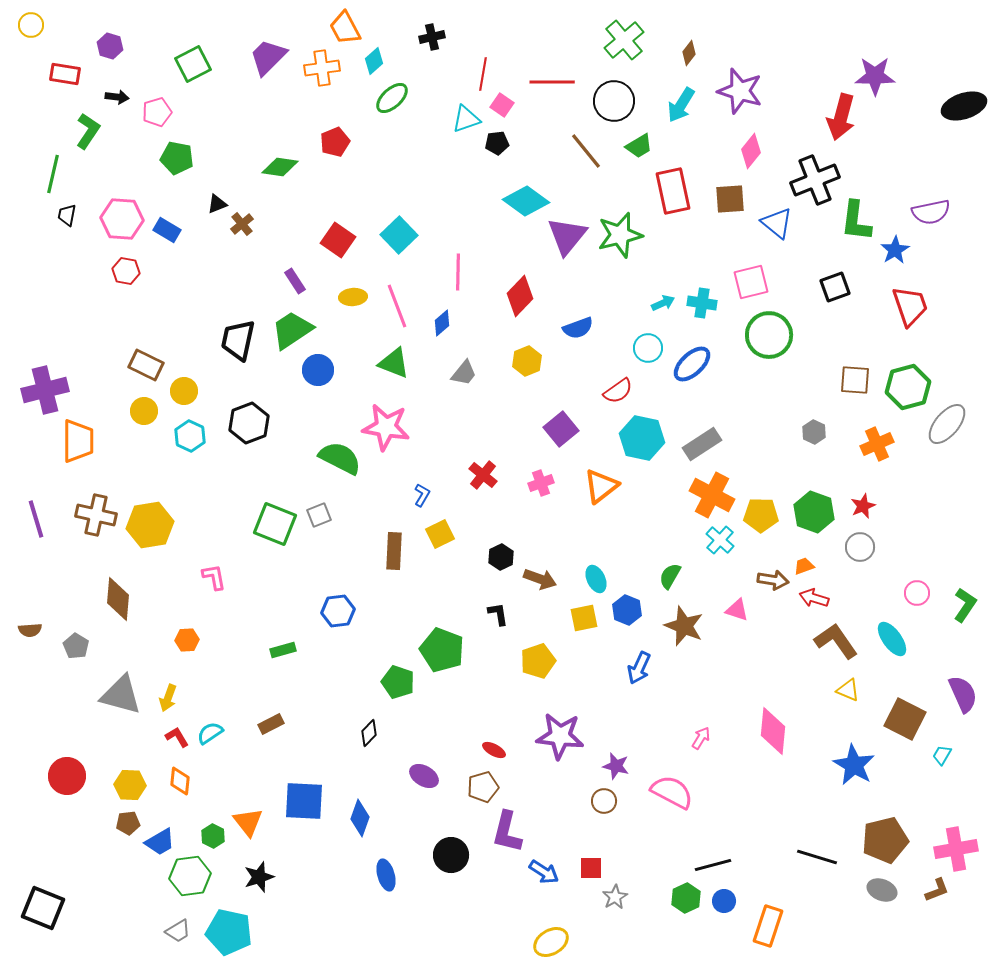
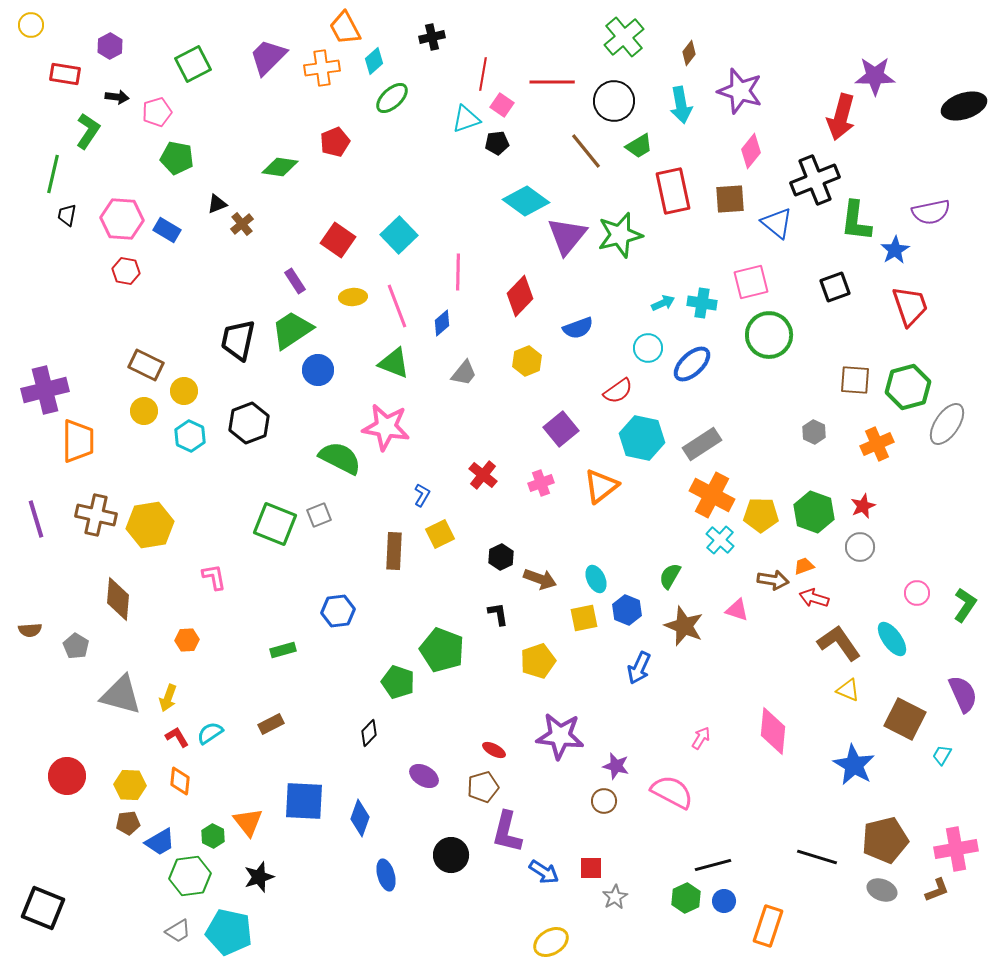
green cross at (624, 40): moved 3 px up
purple hexagon at (110, 46): rotated 15 degrees clockwise
cyan arrow at (681, 105): rotated 42 degrees counterclockwise
gray ellipse at (947, 424): rotated 6 degrees counterclockwise
brown L-shape at (836, 641): moved 3 px right, 2 px down
